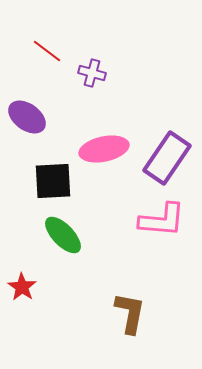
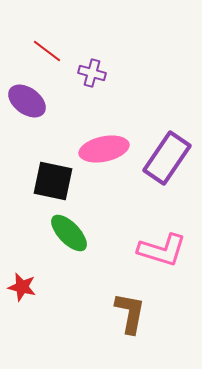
purple ellipse: moved 16 px up
black square: rotated 15 degrees clockwise
pink L-shape: moved 30 px down; rotated 12 degrees clockwise
green ellipse: moved 6 px right, 2 px up
red star: rotated 20 degrees counterclockwise
